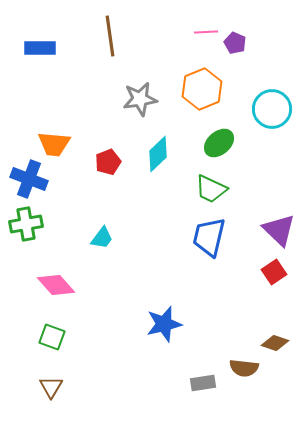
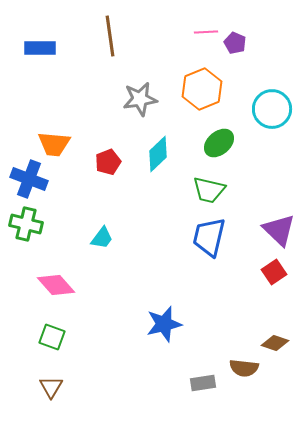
green trapezoid: moved 2 px left, 1 px down; rotated 12 degrees counterclockwise
green cross: rotated 24 degrees clockwise
